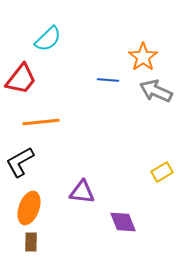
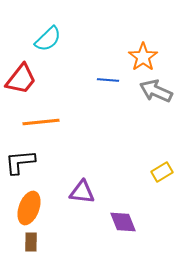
black L-shape: rotated 24 degrees clockwise
